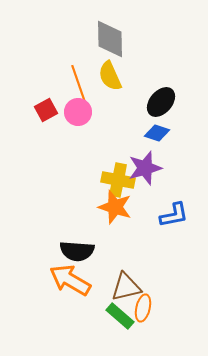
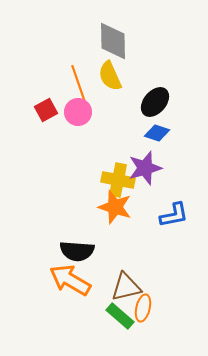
gray diamond: moved 3 px right, 2 px down
black ellipse: moved 6 px left
